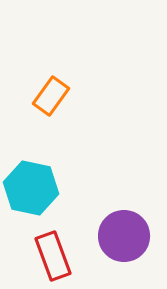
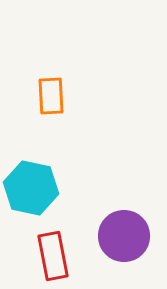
orange rectangle: rotated 39 degrees counterclockwise
red rectangle: rotated 9 degrees clockwise
